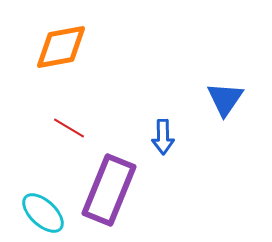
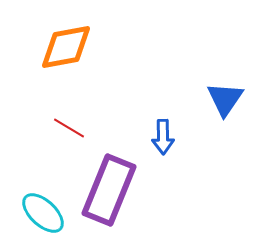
orange diamond: moved 5 px right
